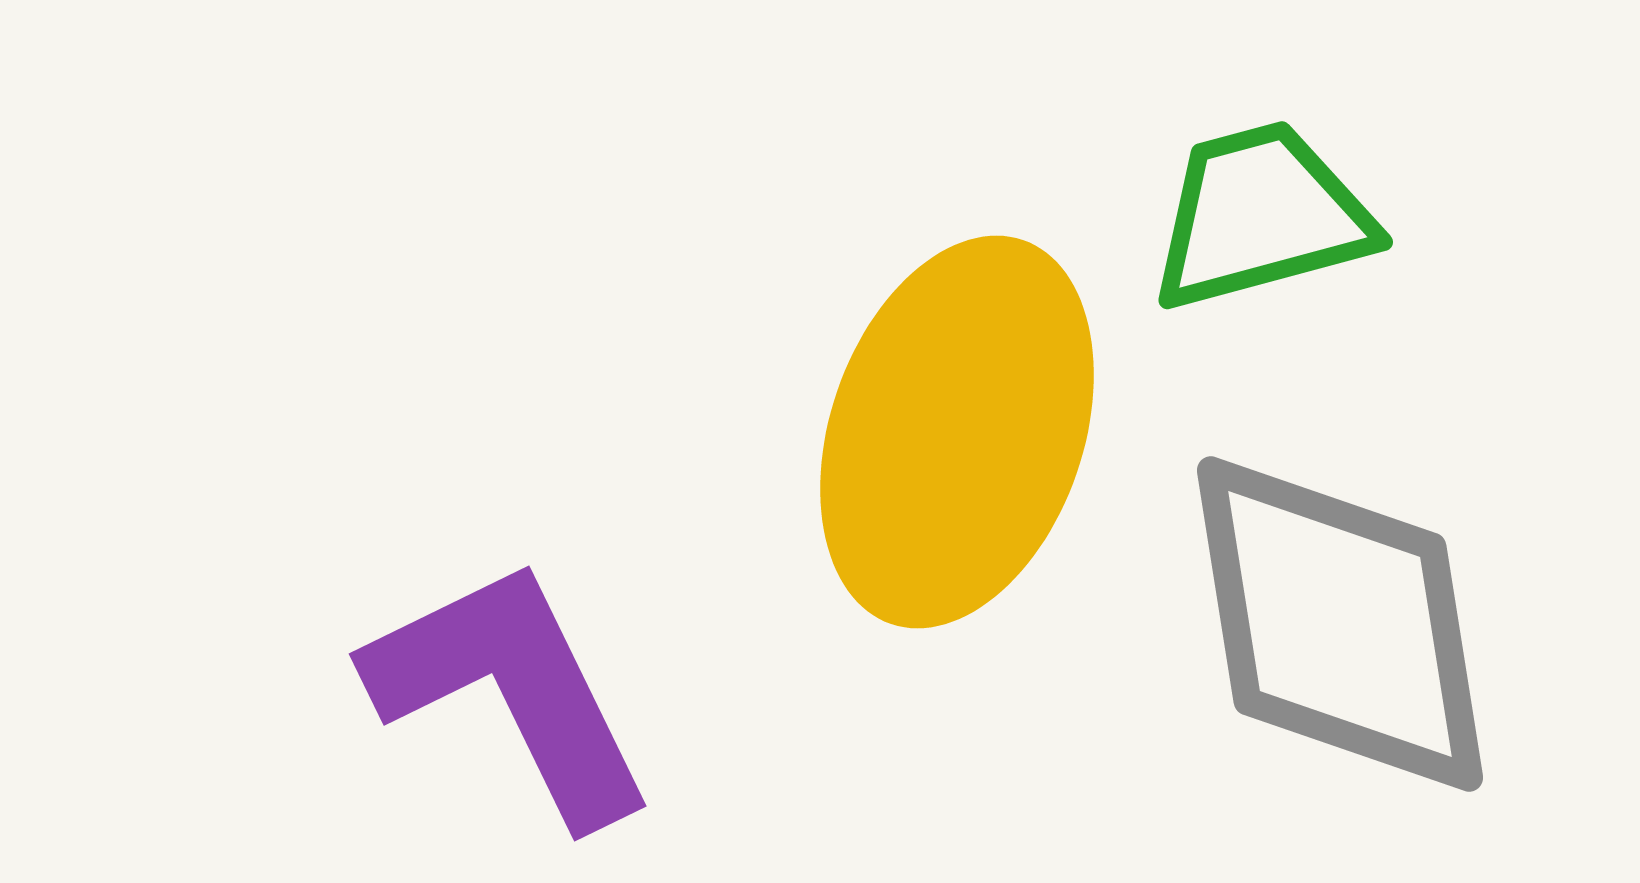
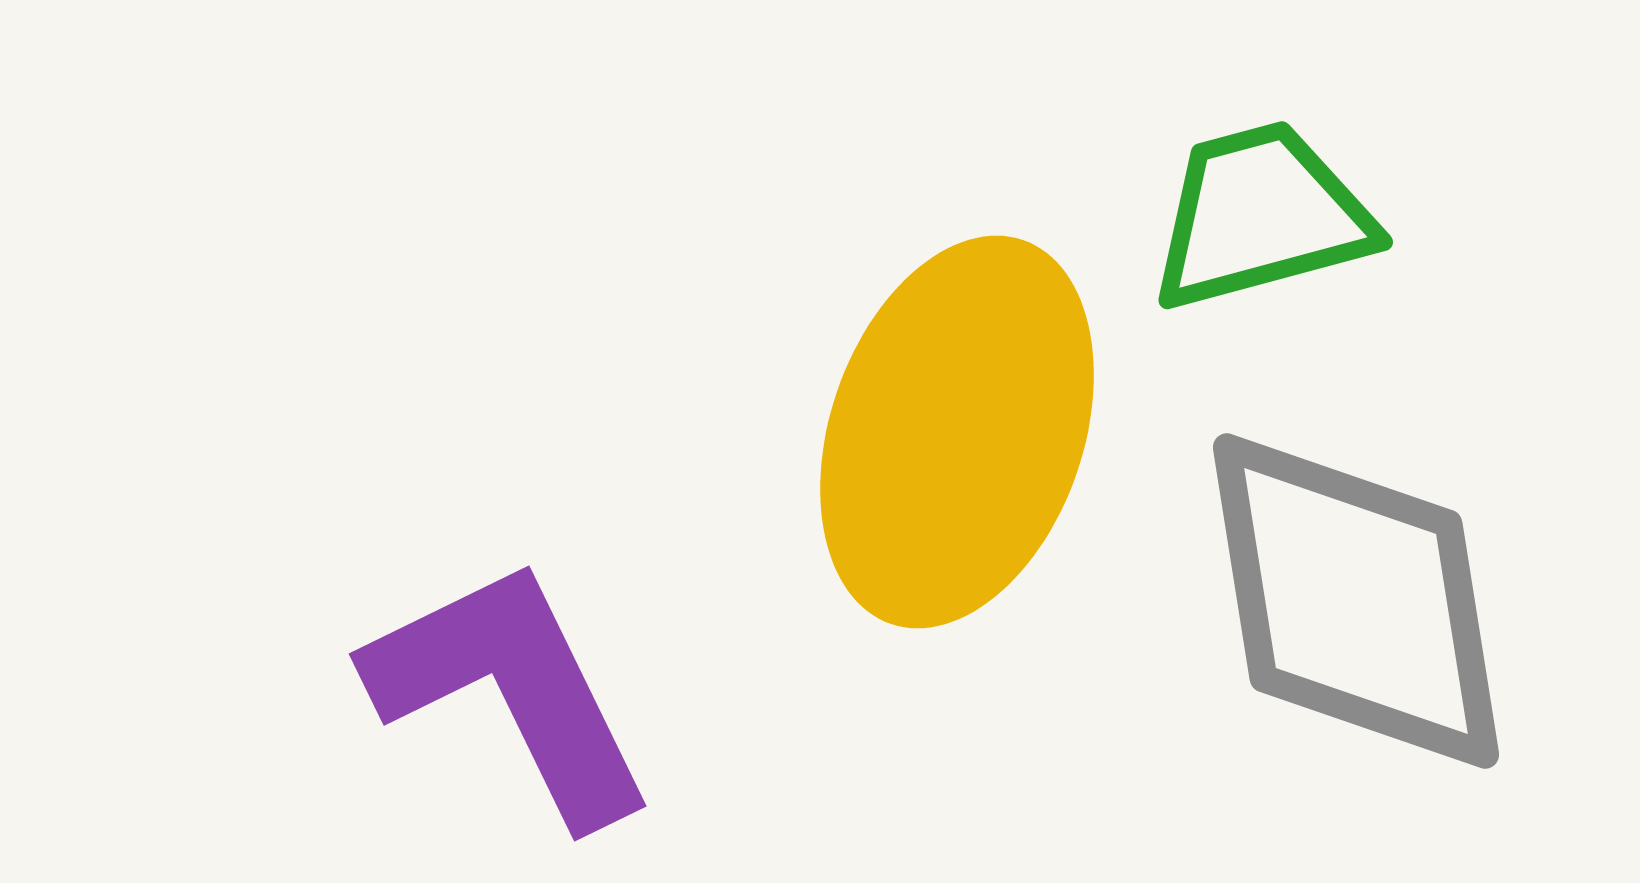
gray diamond: moved 16 px right, 23 px up
